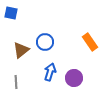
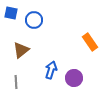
blue circle: moved 11 px left, 22 px up
blue arrow: moved 1 px right, 2 px up
